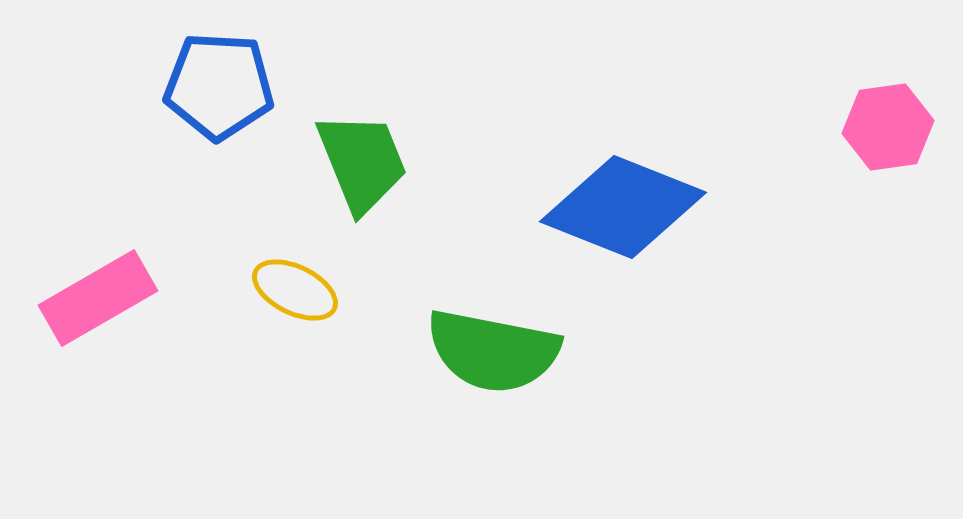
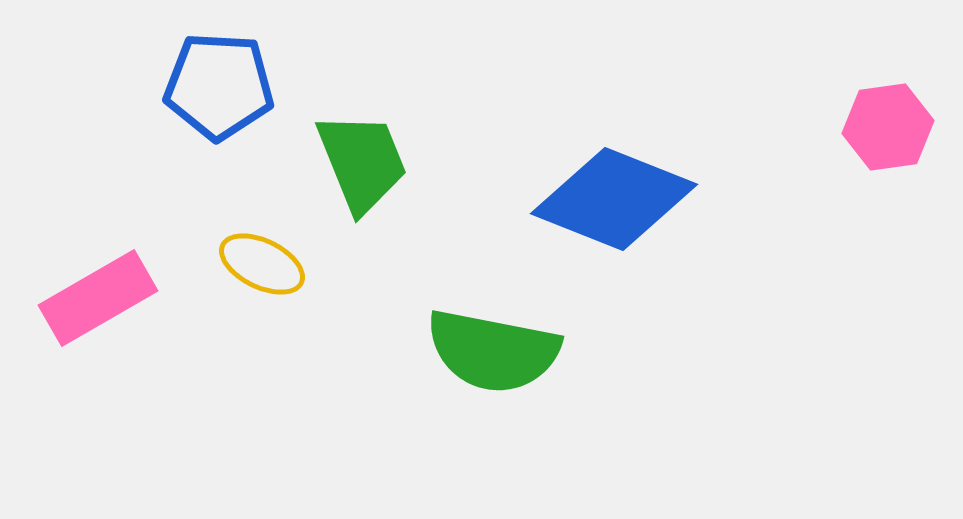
blue diamond: moved 9 px left, 8 px up
yellow ellipse: moved 33 px left, 26 px up
